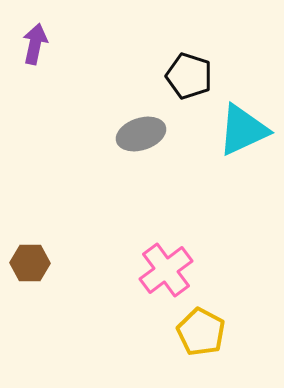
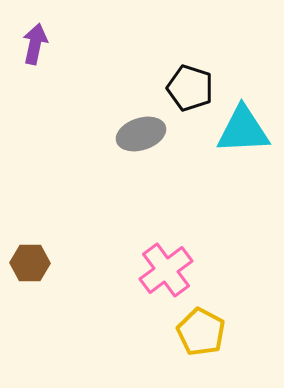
black pentagon: moved 1 px right, 12 px down
cyan triangle: rotated 22 degrees clockwise
